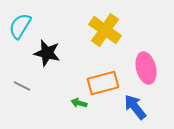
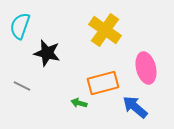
cyan semicircle: rotated 12 degrees counterclockwise
blue arrow: rotated 12 degrees counterclockwise
